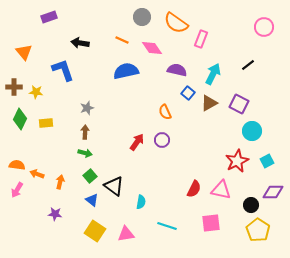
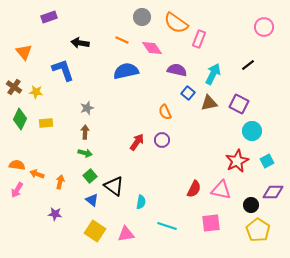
pink rectangle at (201, 39): moved 2 px left
brown cross at (14, 87): rotated 35 degrees clockwise
brown triangle at (209, 103): rotated 18 degrees clockwise
